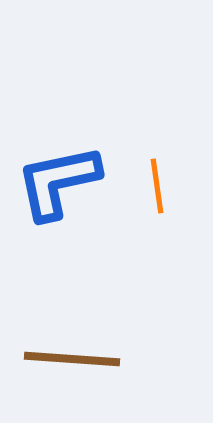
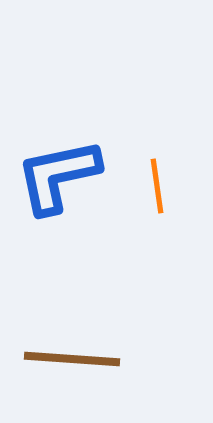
blue L-shape: moved 6 px up
